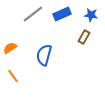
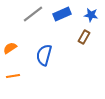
orange line: rotated 64 degrees counterclockwise
